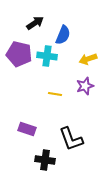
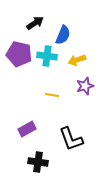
yellow arrow: moved 11 px left, 1 px down
yellow line: moved 3 px left, 1 px down
purple rectangle: rotated 48 degrees counterclockwise
black cross: moved 7 px left, 2 px down
